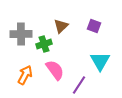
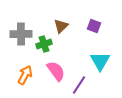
pink semicircle: moved 1 px right, 1 px down
